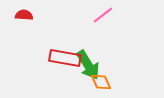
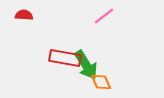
pink line: moved 1 px right, 1 px down
green arrow: moved 2 px left
